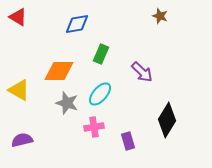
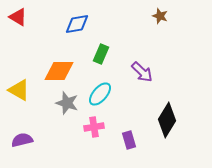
purple rectangle: moved 1 px right, 1 px up
